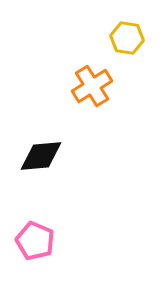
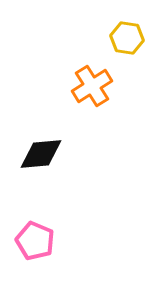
black diamond: moved 2 px up
